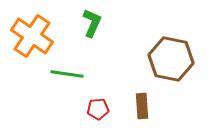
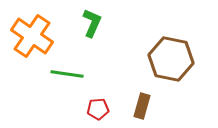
brown rectangle: rotated 20 degrees clockwise
